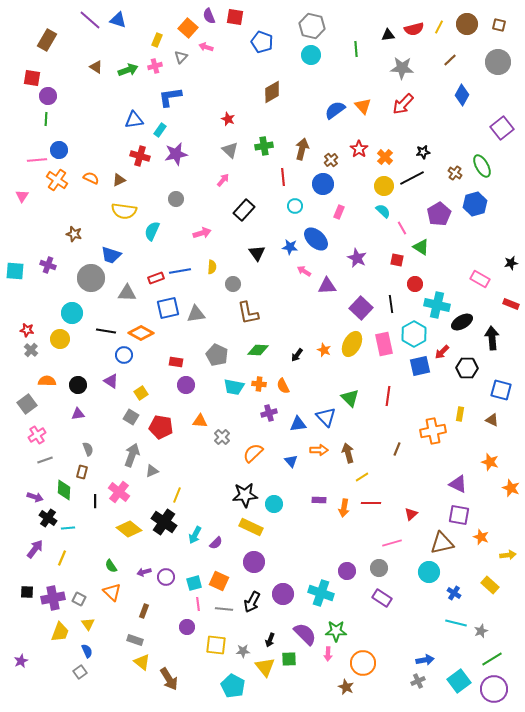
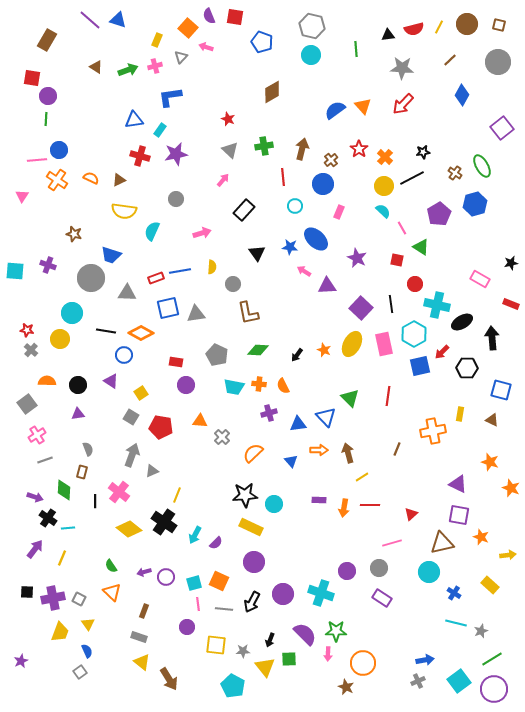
red line at (371, 503): moved 1 px left, 2 px down
gray rectangle at (135, 640): moved 4 px right, 3 px up
